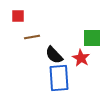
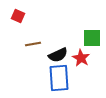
red square: rotated 24 degrees clockwise
brown line: moved 1 px right, 7 px down
black semicircle: moved 4 px right; rotated 72 degrees counterclockwise
